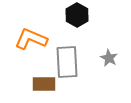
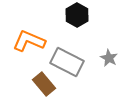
orange L-shape: moved 2 px left, 2 px down
gray rectangle: rotated 60 degrees counterclockwise
brown rectangle: rotated 50 degrees clockwise
